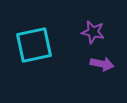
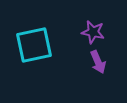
purple arrow: moved 4 px left, 2 px up; rotated 55 degrees clockwise
